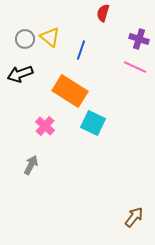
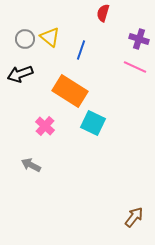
gray arrow: rotated 90 degrees counterclockwise
